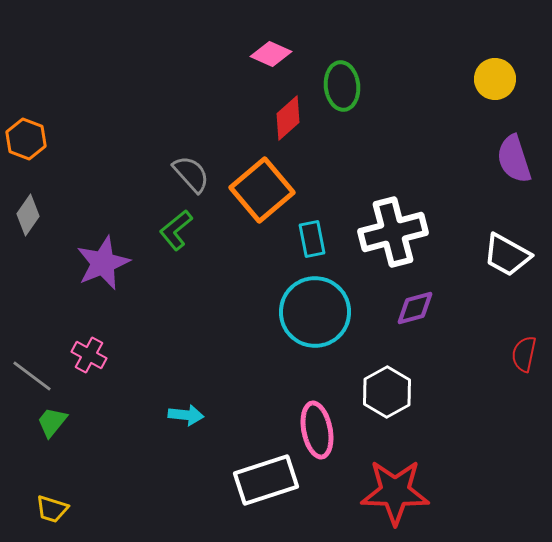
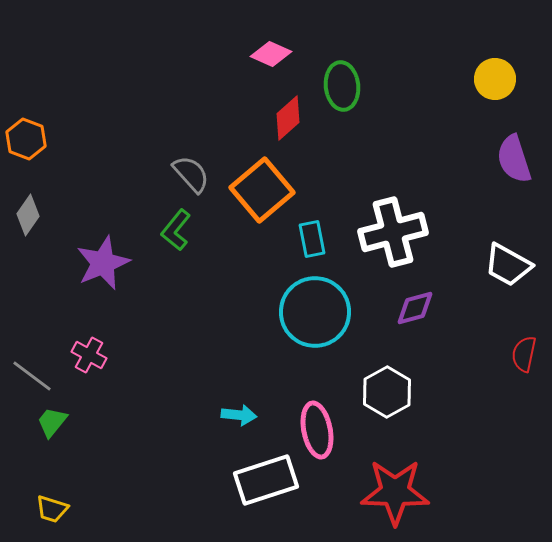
green L-shape: rotated 12 degrees counterclockwise
white trapezoid: moved 1 px right, 10 px down
cyan arrow: moved 53 px right
